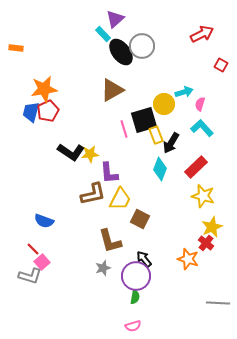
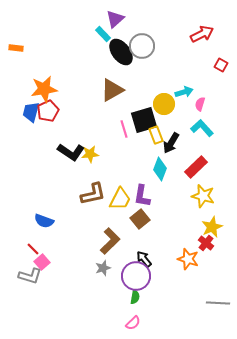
purple L-shape at (109, 173): moved 33 px right, 23 px down; rotated 15 degrees clockwise
brown square at (140, 219): rotated 24 degrees clockwise
brown L-shape at (110, 241): rotated 120 degrees counterclockwise
pink semicircle at (133, 326): moved 3 px up; rotated 28 degrees counterclockwise
